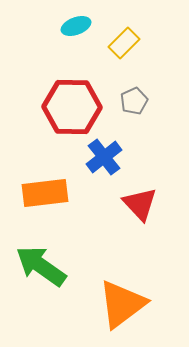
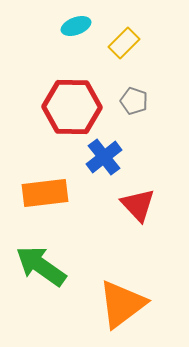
gray pentagon: rotated 28 degrees counterclockwise
red triangle: moved 2 px left, 1 px down
